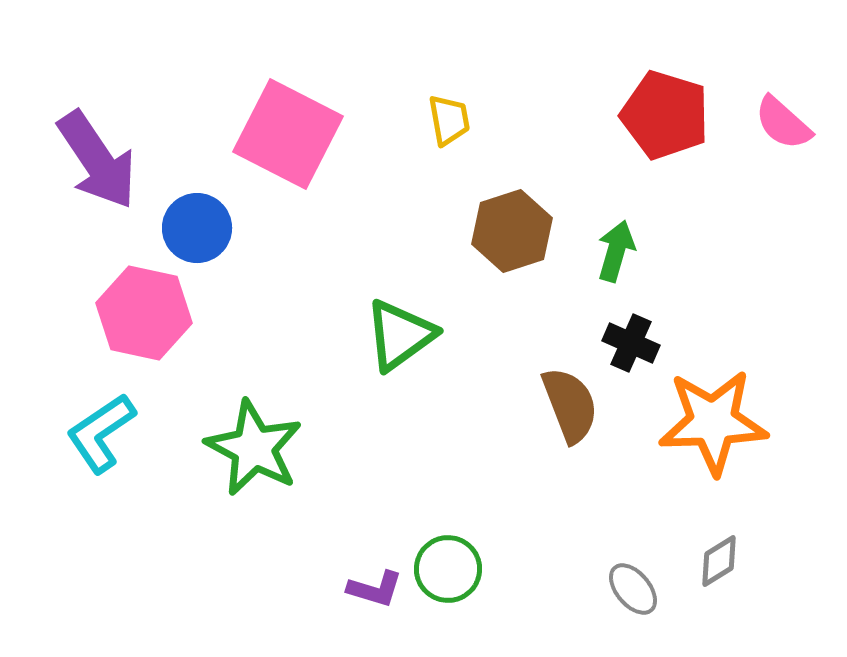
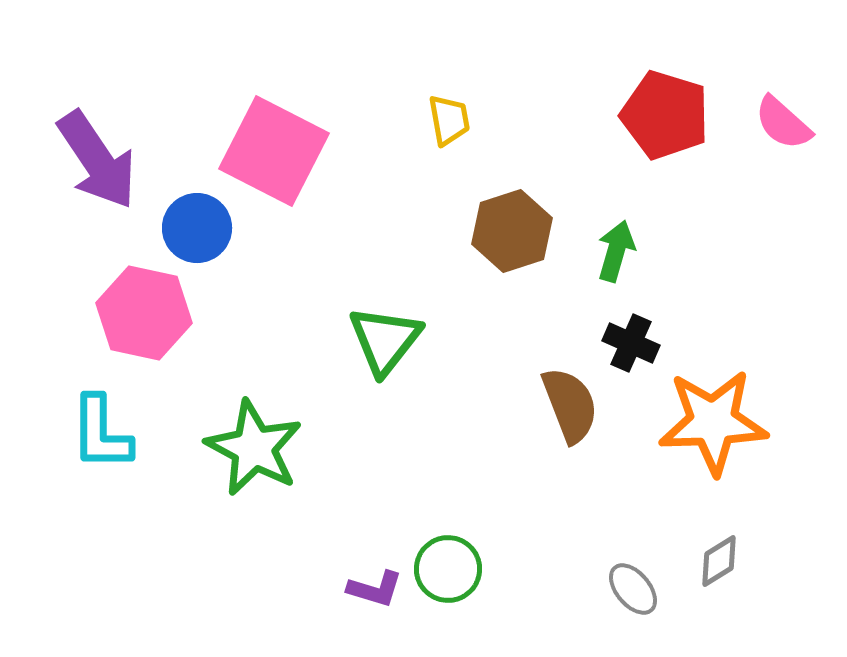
pink square: moved 14 px left, 17 px down
green triangle: moved 15 px left, 5 px down; rotated 16 degrees counterclockwise
cyan L-shape: rotated 56 degrees counterclockwise
